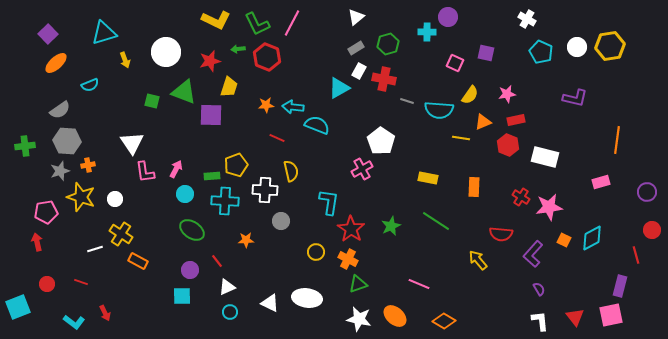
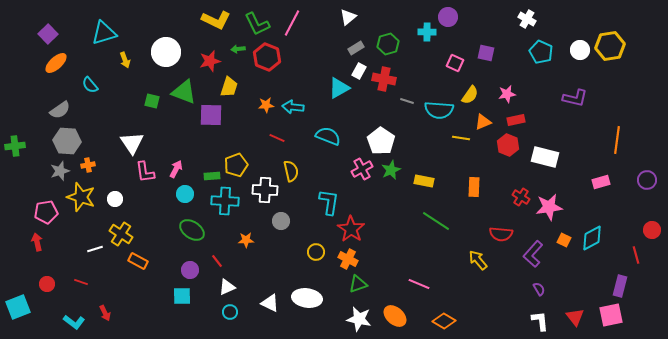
white triangle at (356, 17): moved 8 px left
white circle at (577, 47): moved 3 px right, 3 px down
cyan semicircle at (90, 85): rotated 72 degrees clockwise
cyan semicircle at (317, 125): moved 11 px right, 11 px down
green cross at (25, 146): moved 10 px left
yellow rectangle at (428, 178): moved 4 px left, 3 px down
purple circle at (647, 192): moved 12 px up
green star at (391, 226): moved 56 px up
